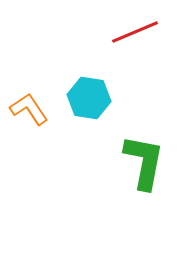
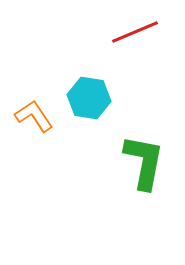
orange L-shape: moved 5 px right, 7 px down
